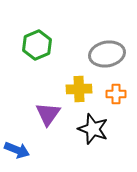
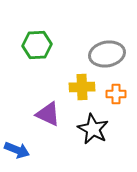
green hexagon: rotated 20 degrees clockwise
yellow cross: moved 3 px right, 2 px up
purple triangle: rotated 40 degrees counterclockwise
black star: rotated 8 degrees clockwise
